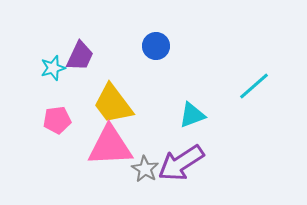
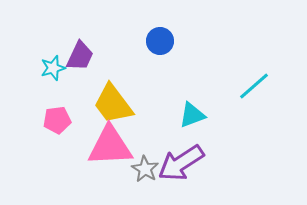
blue circle: moved 4 px right, 5 px up
